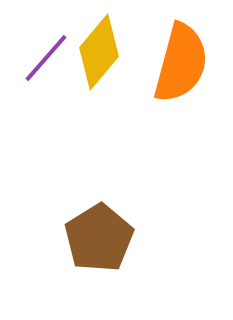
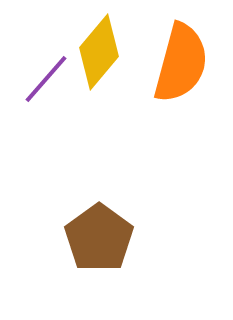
purple line: moved 21 px down
brown pentagon: rotated 4 degrees counterclockwise
